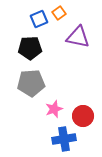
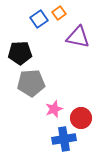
blue square: rotated 12 degrees counterclockwise
black pentagon: moved 10 px left, 5 px down
red circle: moved 2 px left, 2 px down
